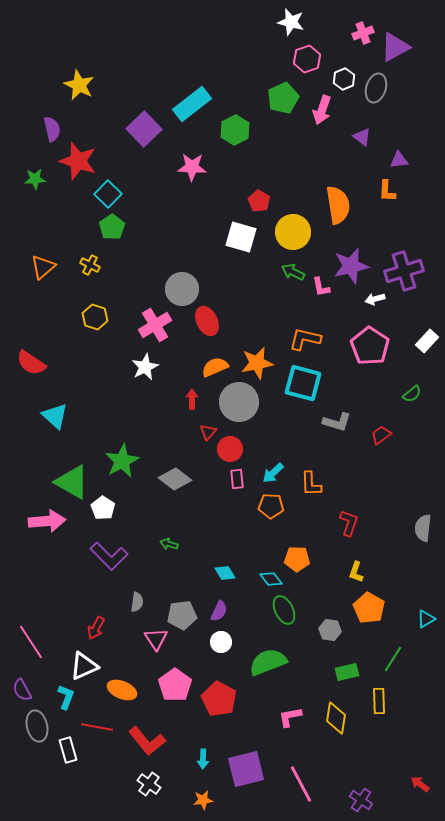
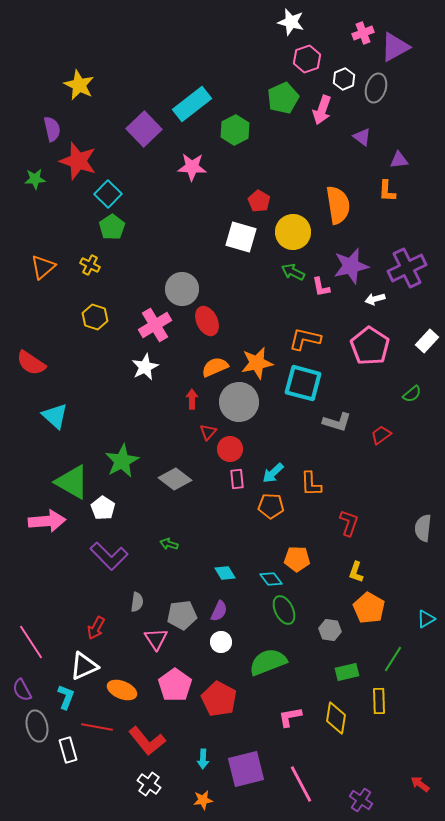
purple cross at (404, 271): moved 3 px right, 3 px up; rotated 9 degrees counterclockwise
